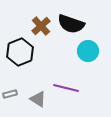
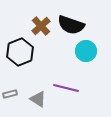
black semicircle: moved 1 px down
cyan circle: moved 2 px left
